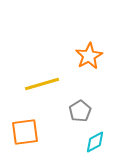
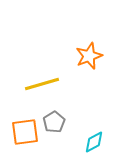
orange star: rotated 8 degrees clockwise
gray pentagon: moved 26 px left, 11 px down
cyan diamond: moved 1 px left
